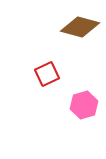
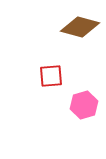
red square: moved 4 px right, 2 px down; rotated 20 degrees clockwise
